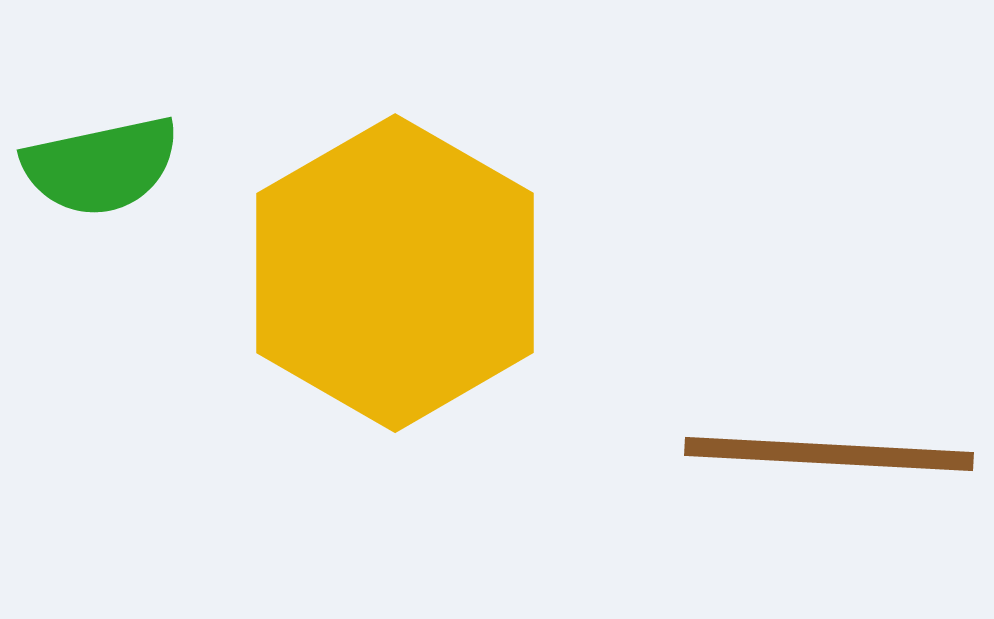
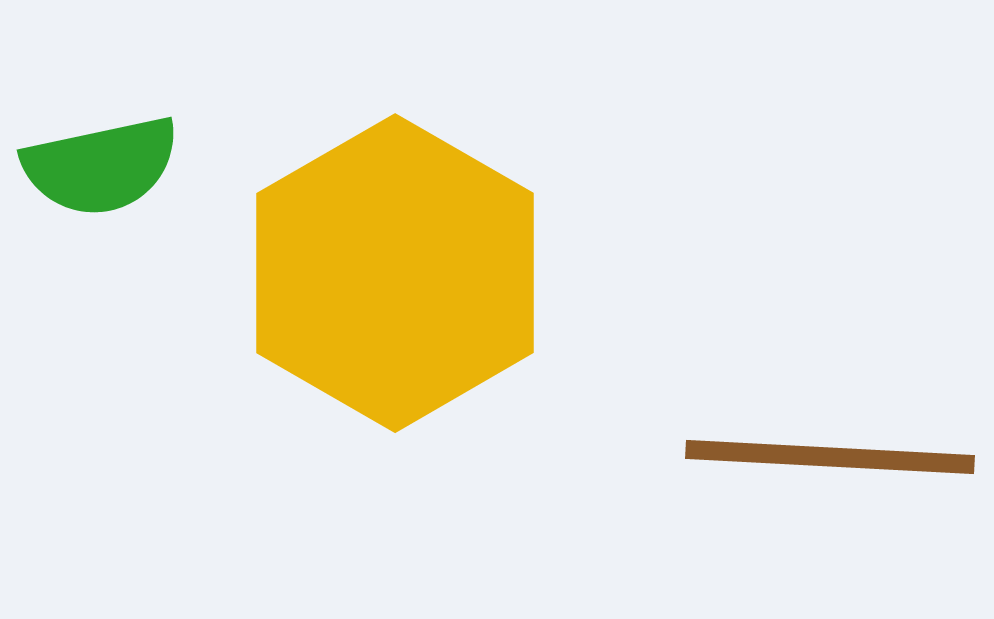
brown line: moved 1 px right, 3 px down
